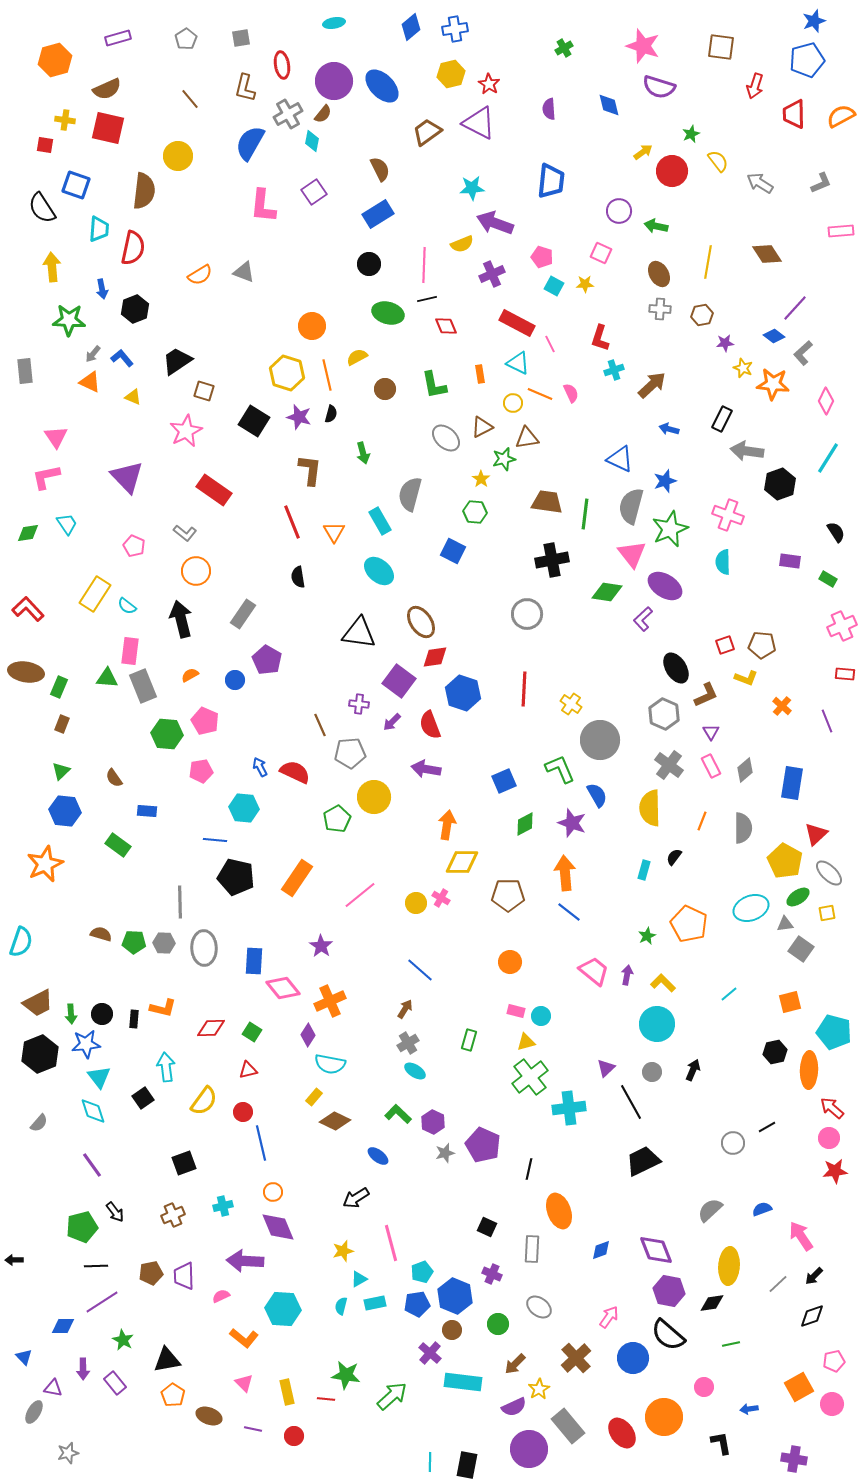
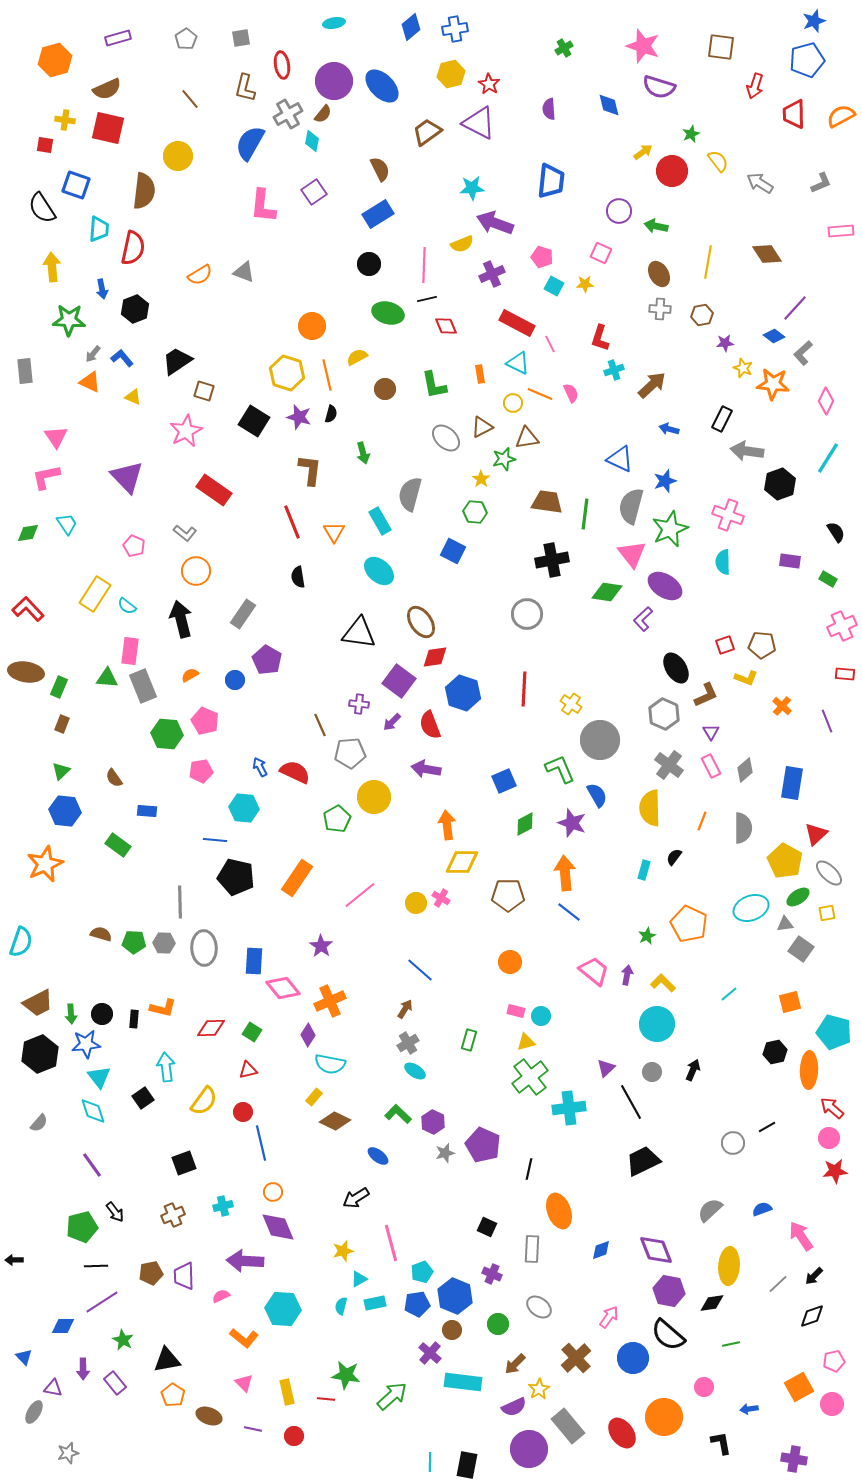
orange arrow at (447, 825): rotated 16 degrees counterclockwise
